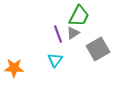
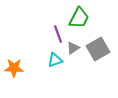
green trapezoid: moved 2 px down
gray triangle: moved 15 px down
cyan triangle: rotated 35 degrees clockwise
